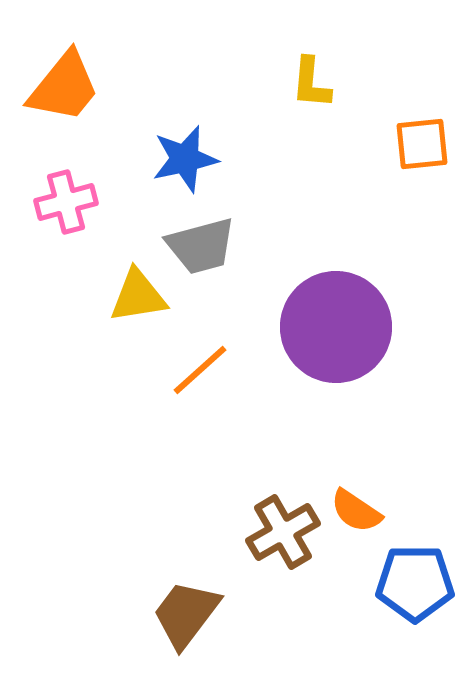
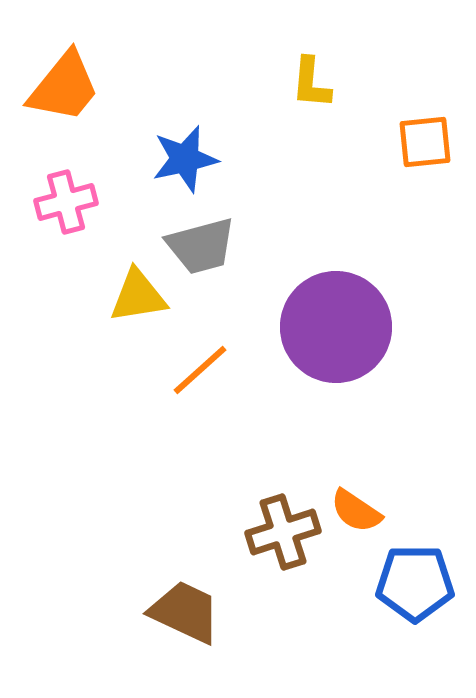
orange square: moved 3 px right, 2 px up
brown cross: rotated 12 degrees clockwise
brown trapezoid: moved 1 px left, 2 px up; rotated 78 degrees clockwise
